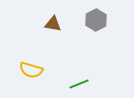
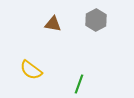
yellow semicircle: rotated 20 degrees clockwise
green line: rotated 48 degrees counterclockwise
